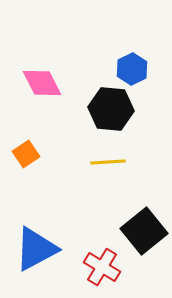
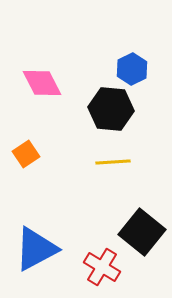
yellow line: moved 5 px right
black square: moved 2 px left, 1 px down; rotated 12 degrees counterclockwise
